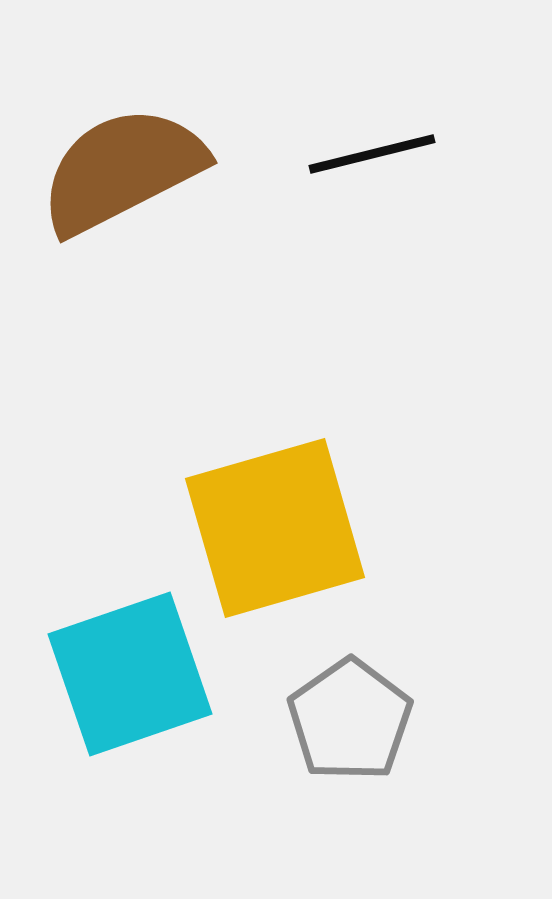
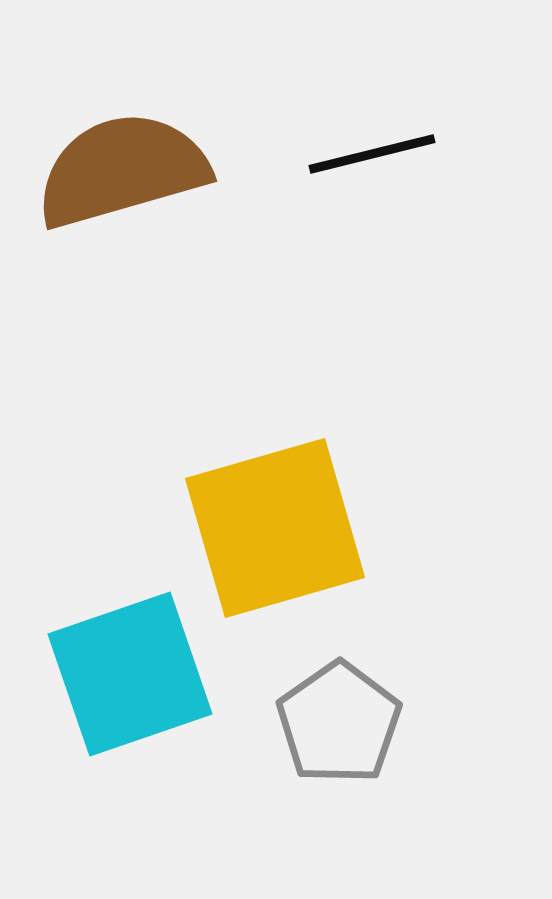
brown semicircle: rotated 11 degrees clockwise
gray pentagon: moved 11 px left, 3 px down
